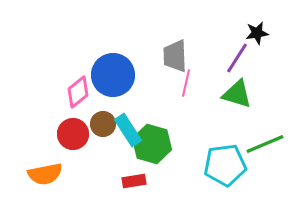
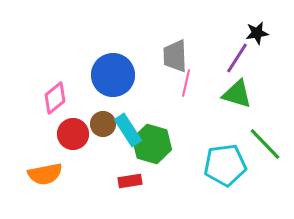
pink diamond: moved 23 px left, 6 px down
green line: rotated 69 degrees clockwise
red rectangle: moved 4 px left
